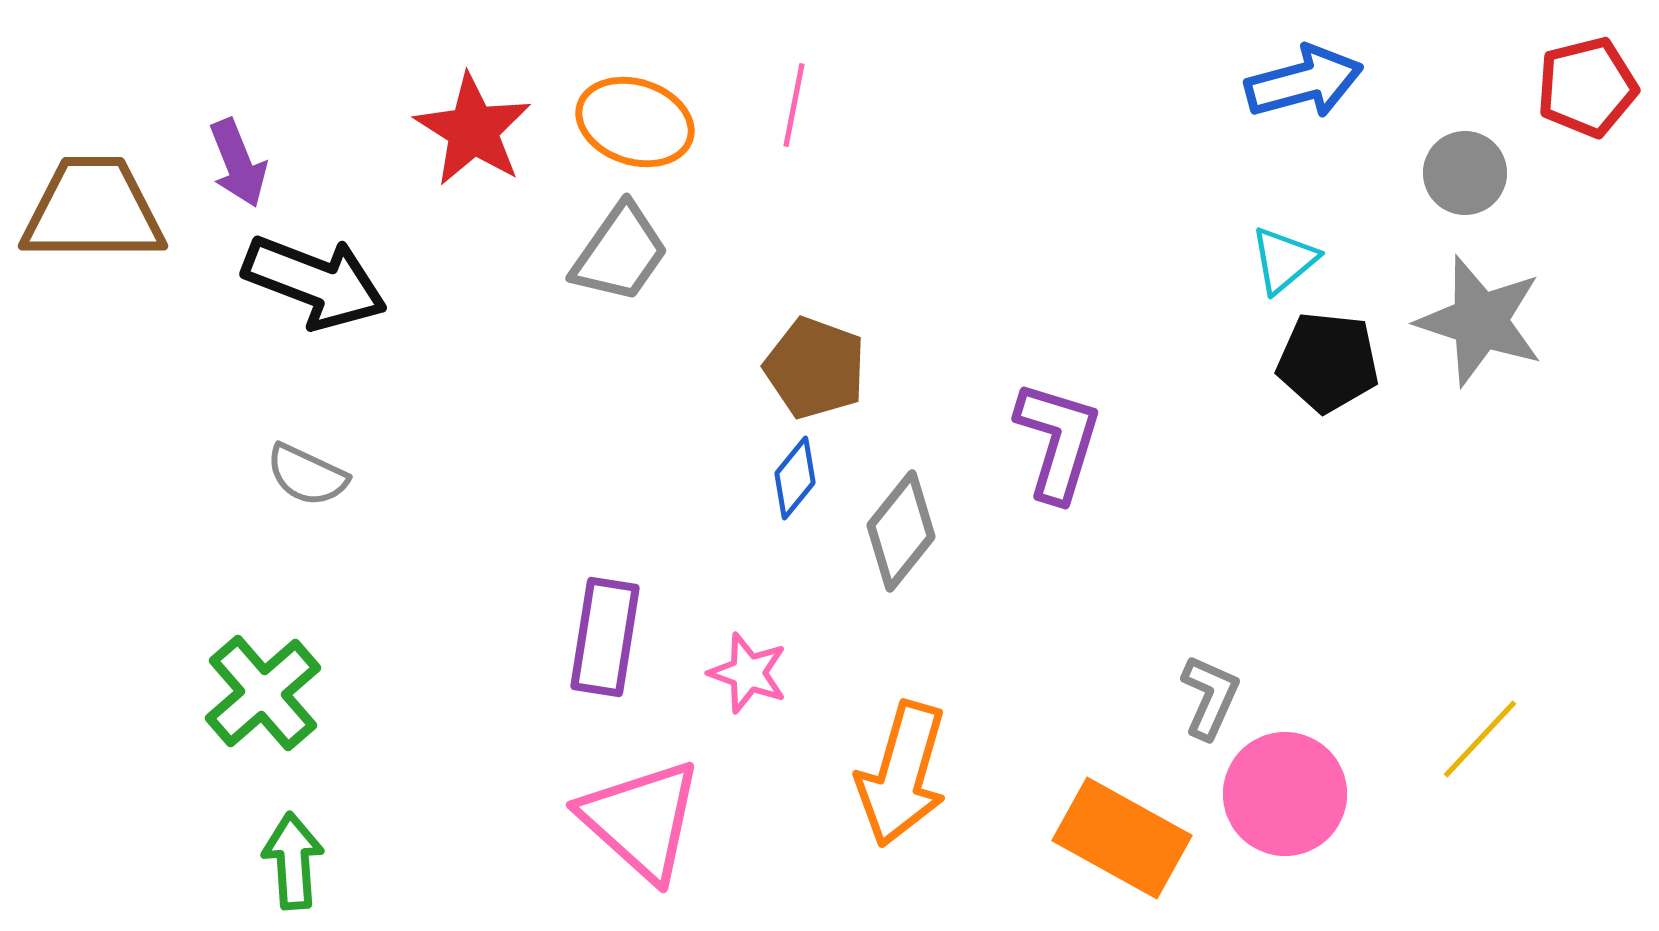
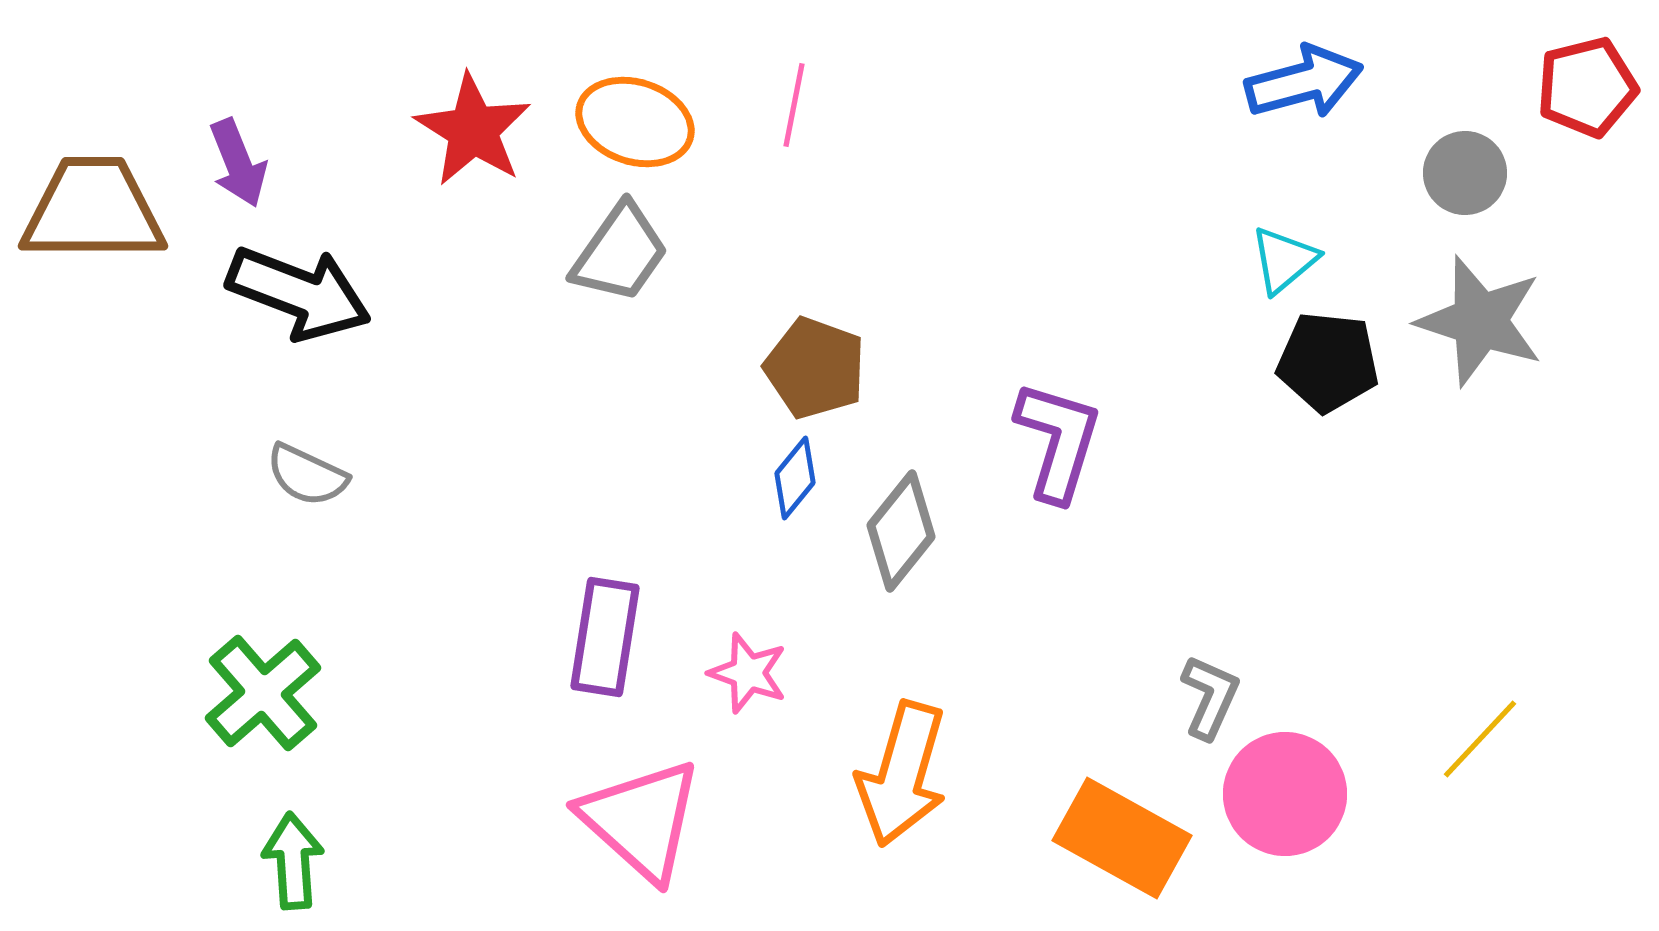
black arrow: moved 16 px left, 11 px down
